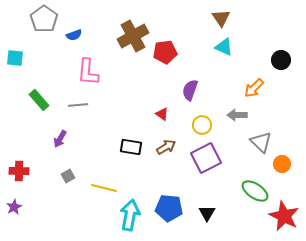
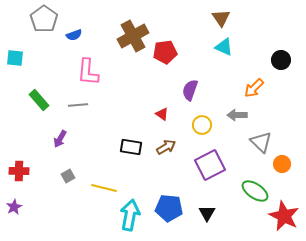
purple square: moved 4 px right, 7 px down
